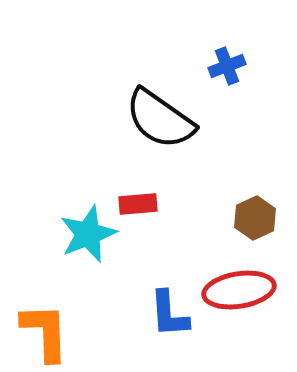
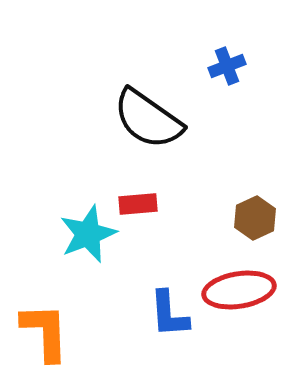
black semicircle: moved 12 px left
